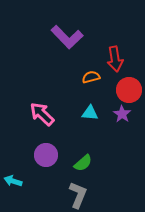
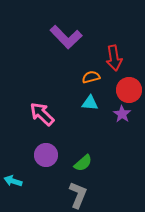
purple L-shape: moved 1 px left
red arrow: moved 1 px left, 1 px up
cyan triangle: moved 10 px up
